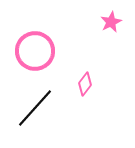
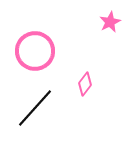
pink star: moved 1 px left
